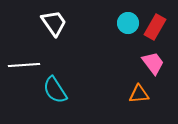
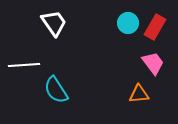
cyan semicircle: moved 1 px right
